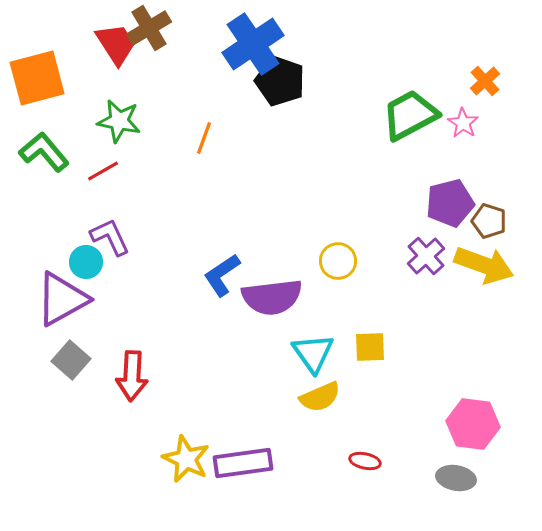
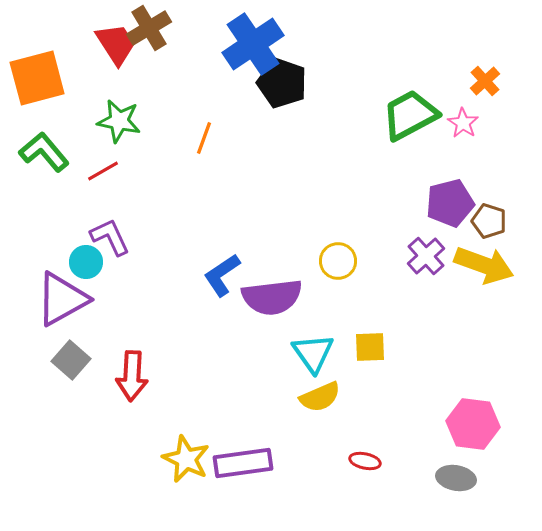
black pentagon: moved 2 px right, 2 px down
